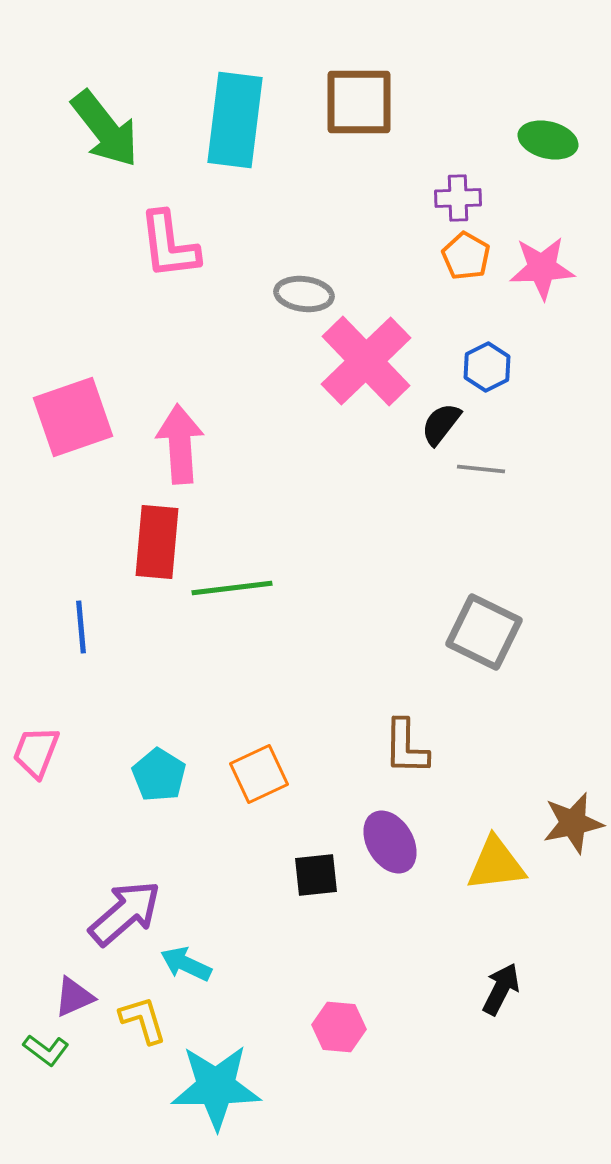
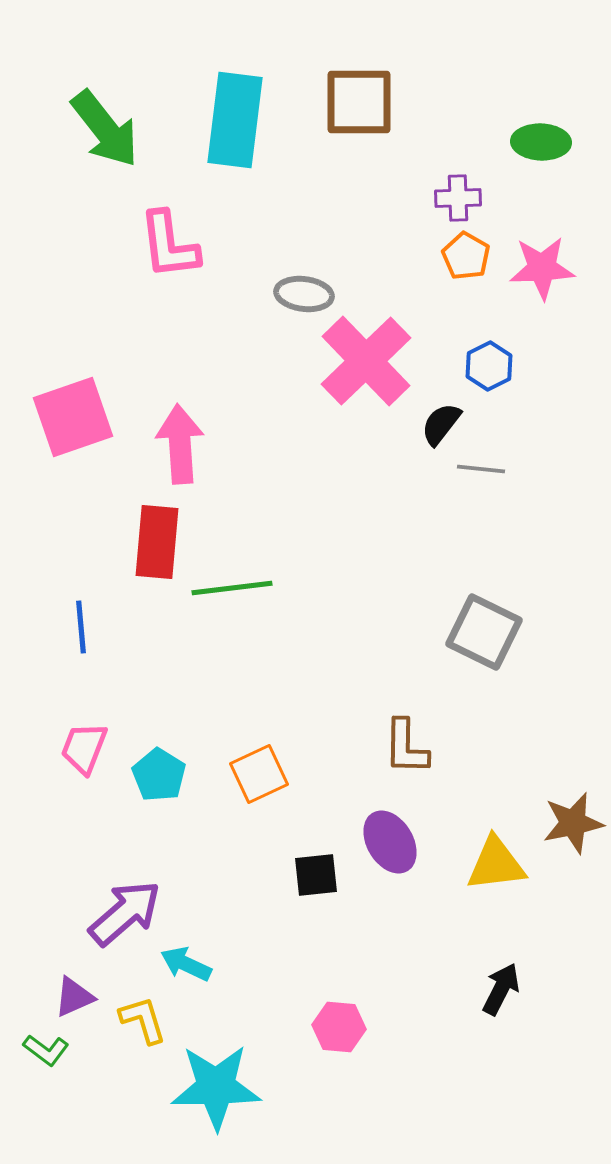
green ellipse: moved 7 px left, 2 px down; rotated 12 degrees counterclockwise
blue hexagon: moved 2 px right, 1 px up
pink trapezoid: moved 48 px right, 4 px up
